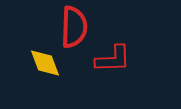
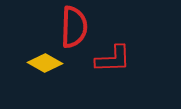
yellow diamond: rotated 40 degrees counterclockwise
